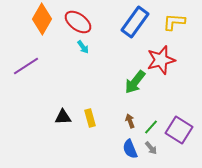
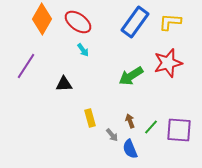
yellow L-shape: moved 4 px left
cyan arrow: moved 3 px down
red star: moved 7 px right, 3 px down
purple line: rotated 24 degrees counterclockwise
green arrow: moved 4 px left, 6 px up; rotated 20 degrees clockwise
black triangle: moved 1 px right, 33 px up
purple square: rotated 28 degrees counterclockwise
gray arrow: moved 39 px left, 13 px up
